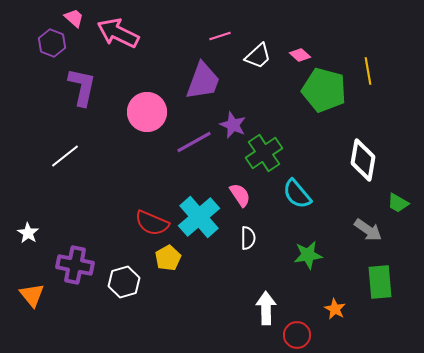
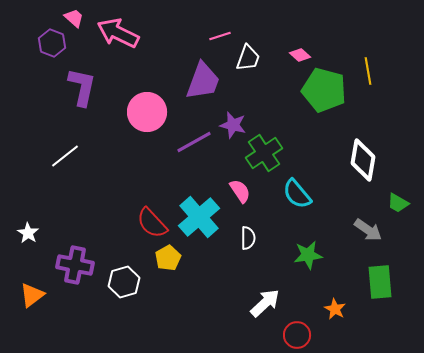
white trapezoid: moved 10 px left, 2 px down; rotated 28 degrees counterclockwise
purple star: rotated 8 degrees counterclockwise
pink semicircle: moved 4 px up
red semicircle: rotated 24 degrees clockwise
orange triangle: rotated 32 degrees clockwise
white arrow: moved 1 px left, 5 px up; rotated 48 degrees clockwise
